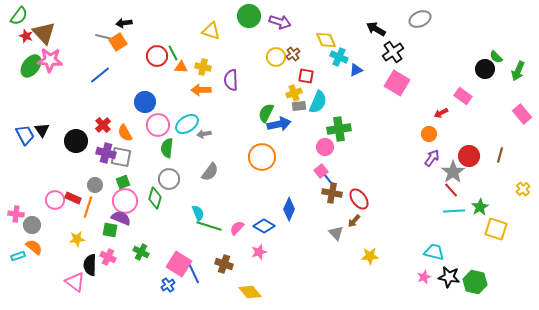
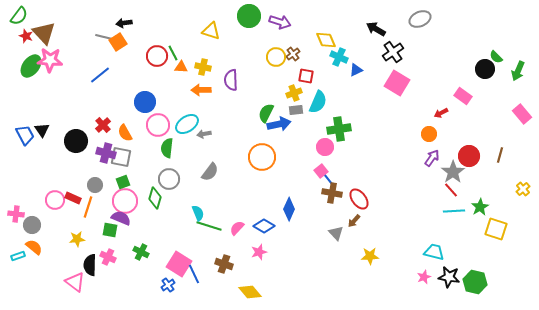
gray rectangle at (299, 106): moved 3 px left, 4 px down
